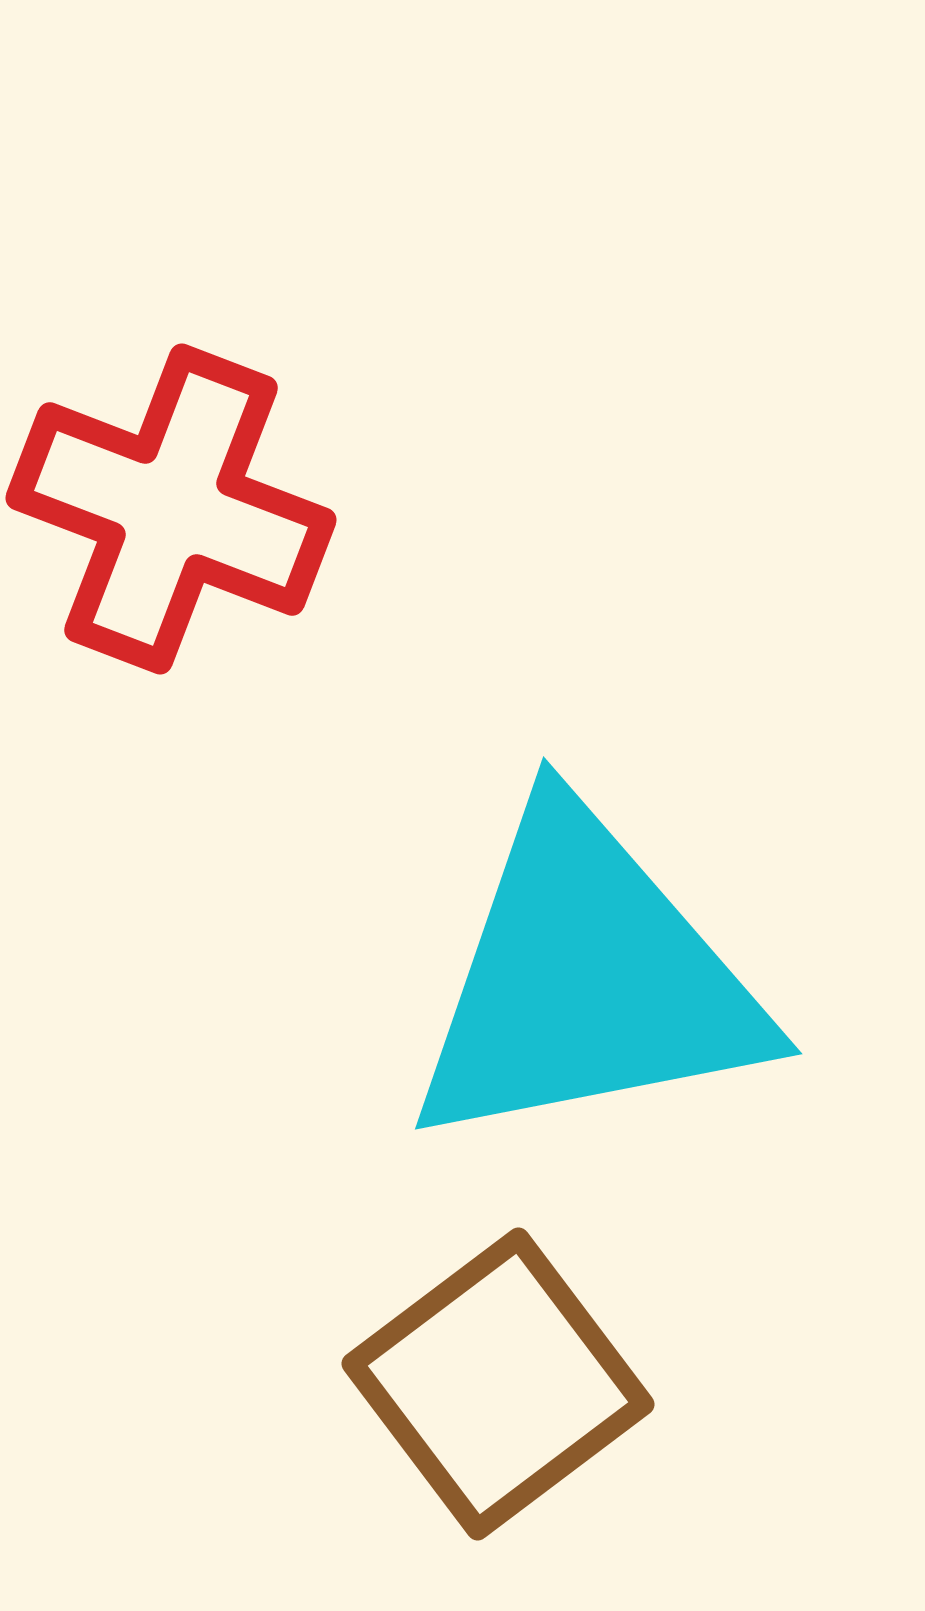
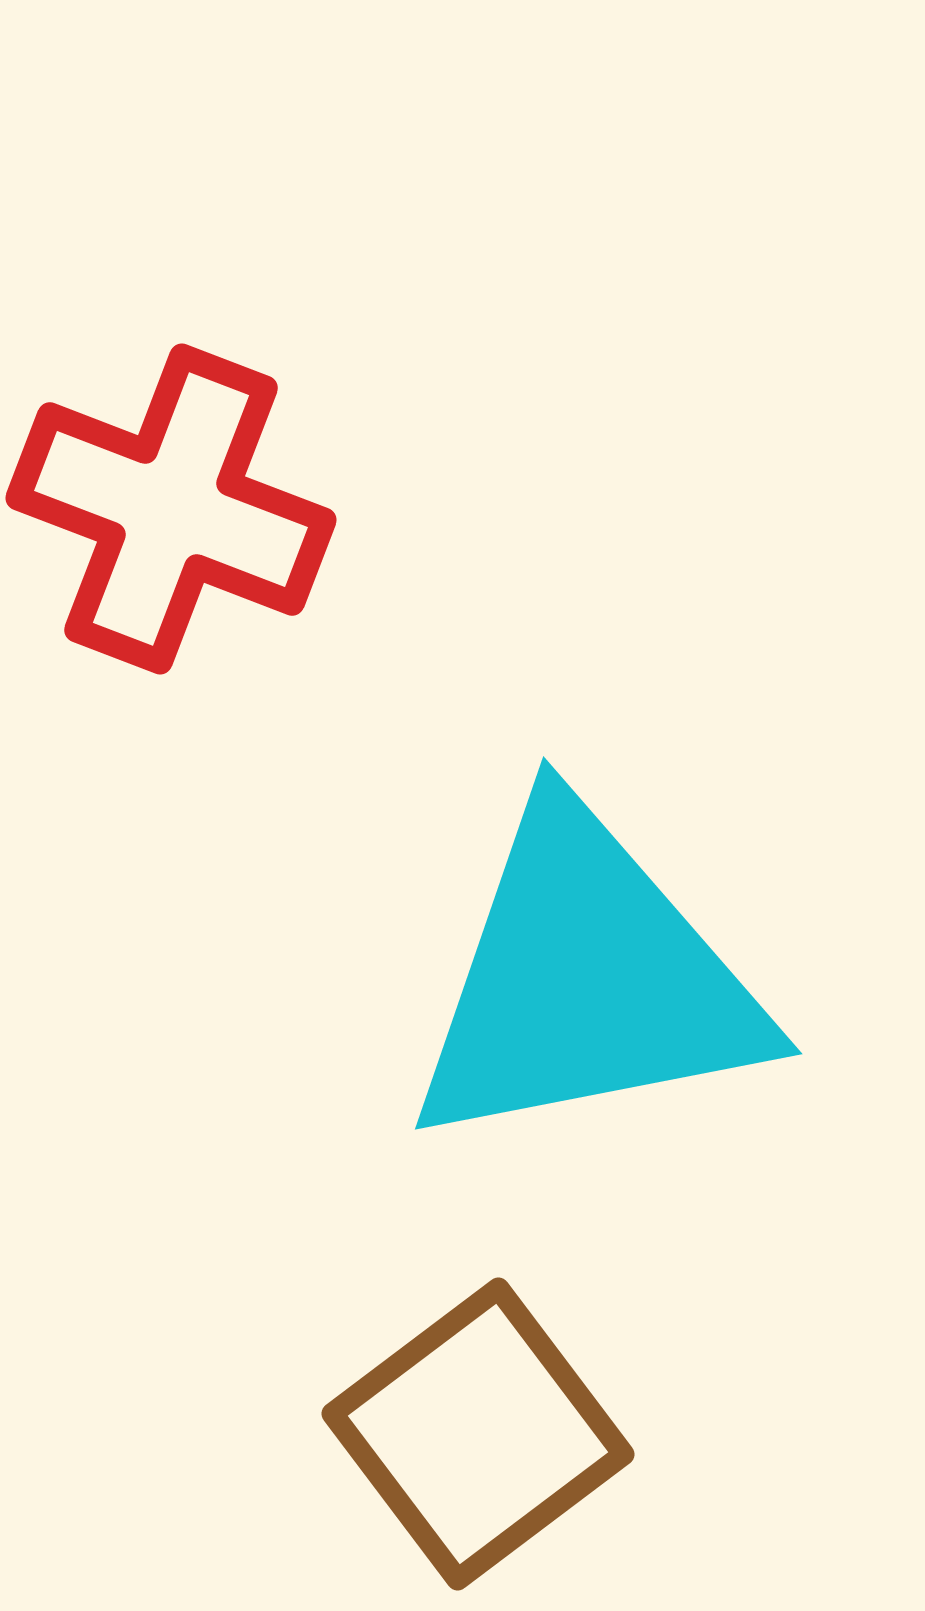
brown square: moved 20 px left, 50 px down
